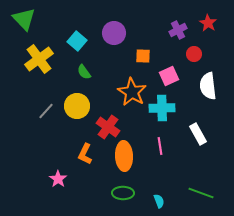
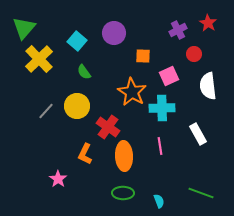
green triangle: moved 9 px down; rotated 25 degrees clockwise
yellow cross: rotated 8 degrees counterclockwise
